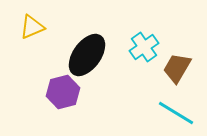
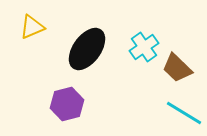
black ellipse: moved 6 px up
brown trapezoid: rotated 76 degrees counterclockwise
purple hexagon: moved 4 px right, 12 px down
cyan line: moved 8 px right
